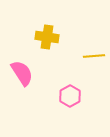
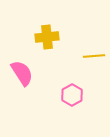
yellow cross: rotated 15 degrees counterclockwise
pink hexagon: moved 2 px right, 1 px up
